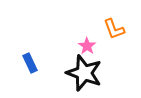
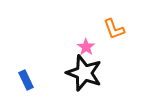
pink star: moved 1 px left, 1 px down
blue rectangle: moved 4 px left, 17 px down
